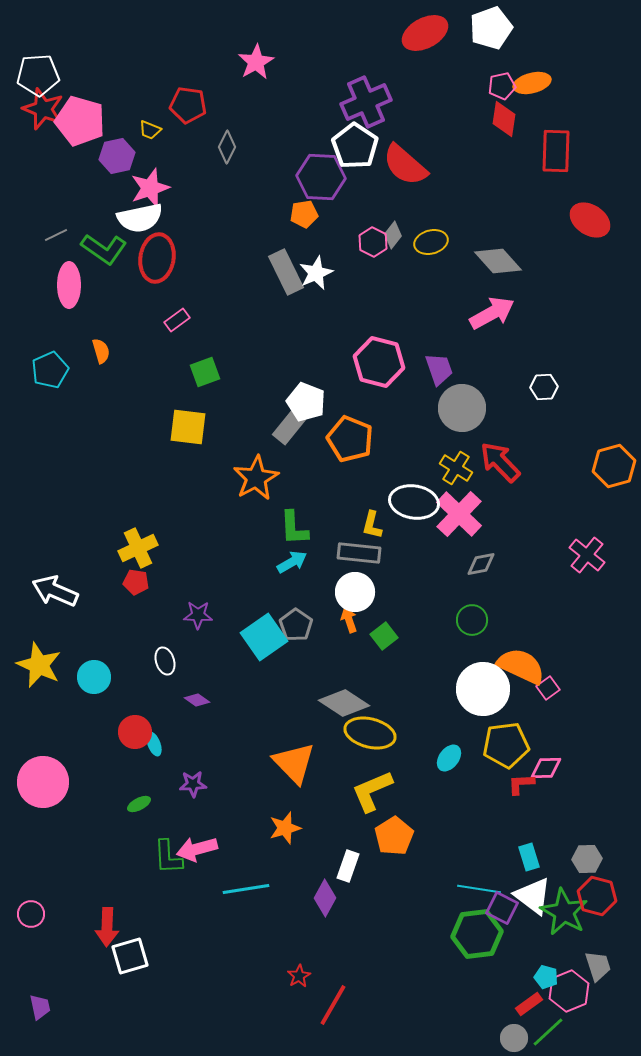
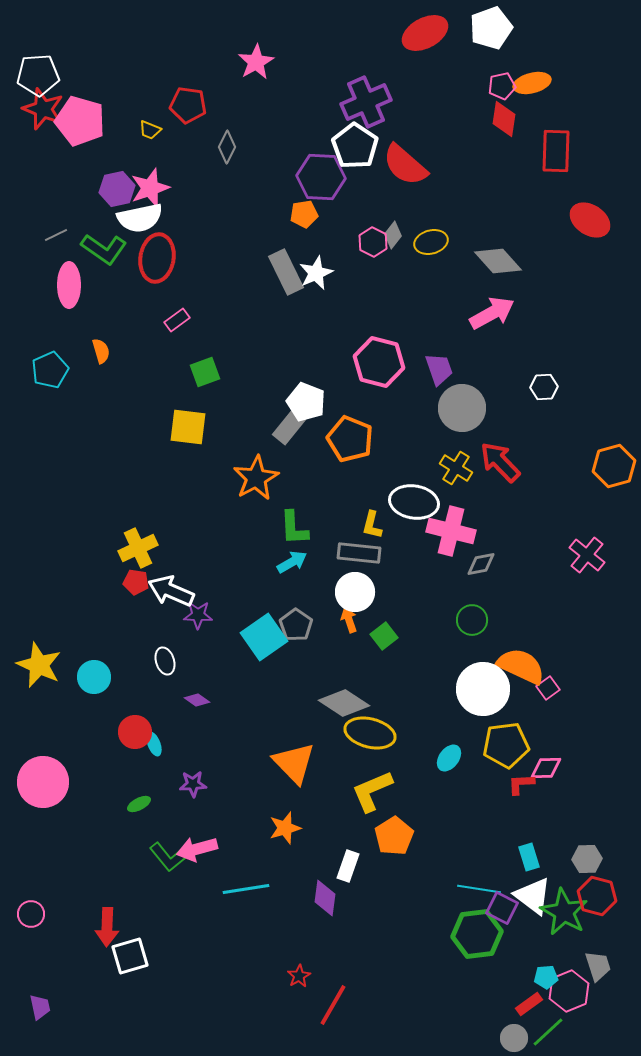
purple hexagon at (117, 156): moved 33 px down
pink cross at (459, 514): moved 8 px left, 17 px down; rotated 30 degrees counterclockwise
white arrow at (55, 591): moved 116 px right
green L-shape at (168, 857): rotated 36 degrees counterclockwise
purple diamond at (325, 898): rotated 21 degrees counterclockwise
cyan pentagon at (546, 977): rotated 20 degrees counterclockwise
